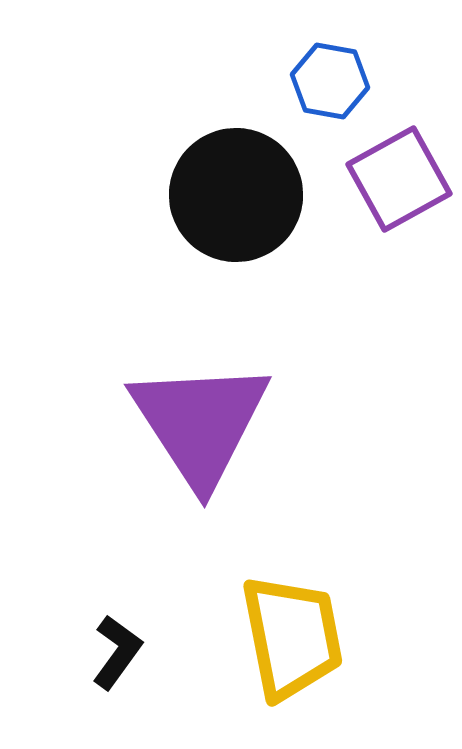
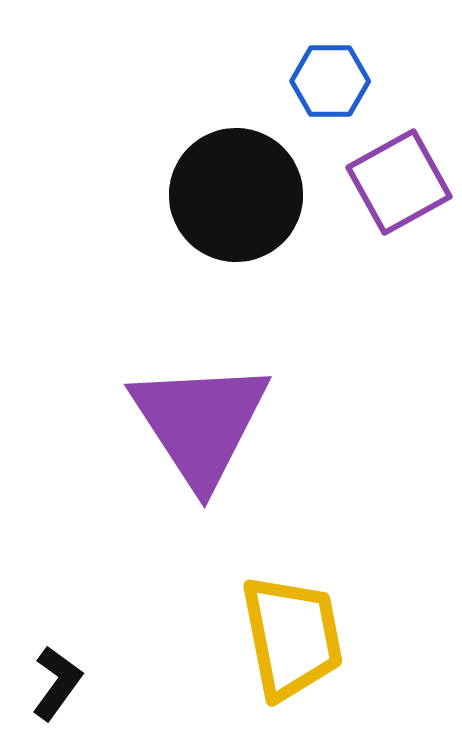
blue hexagon: rotated 10 degrees counterclockwise
purple square: moved 3 px down
black L-shape: moved 60 px left, 31 px down
